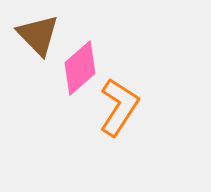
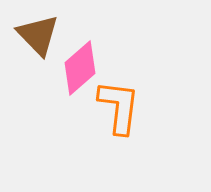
orange L-shape: rotated 26 degrees counterclockwise
